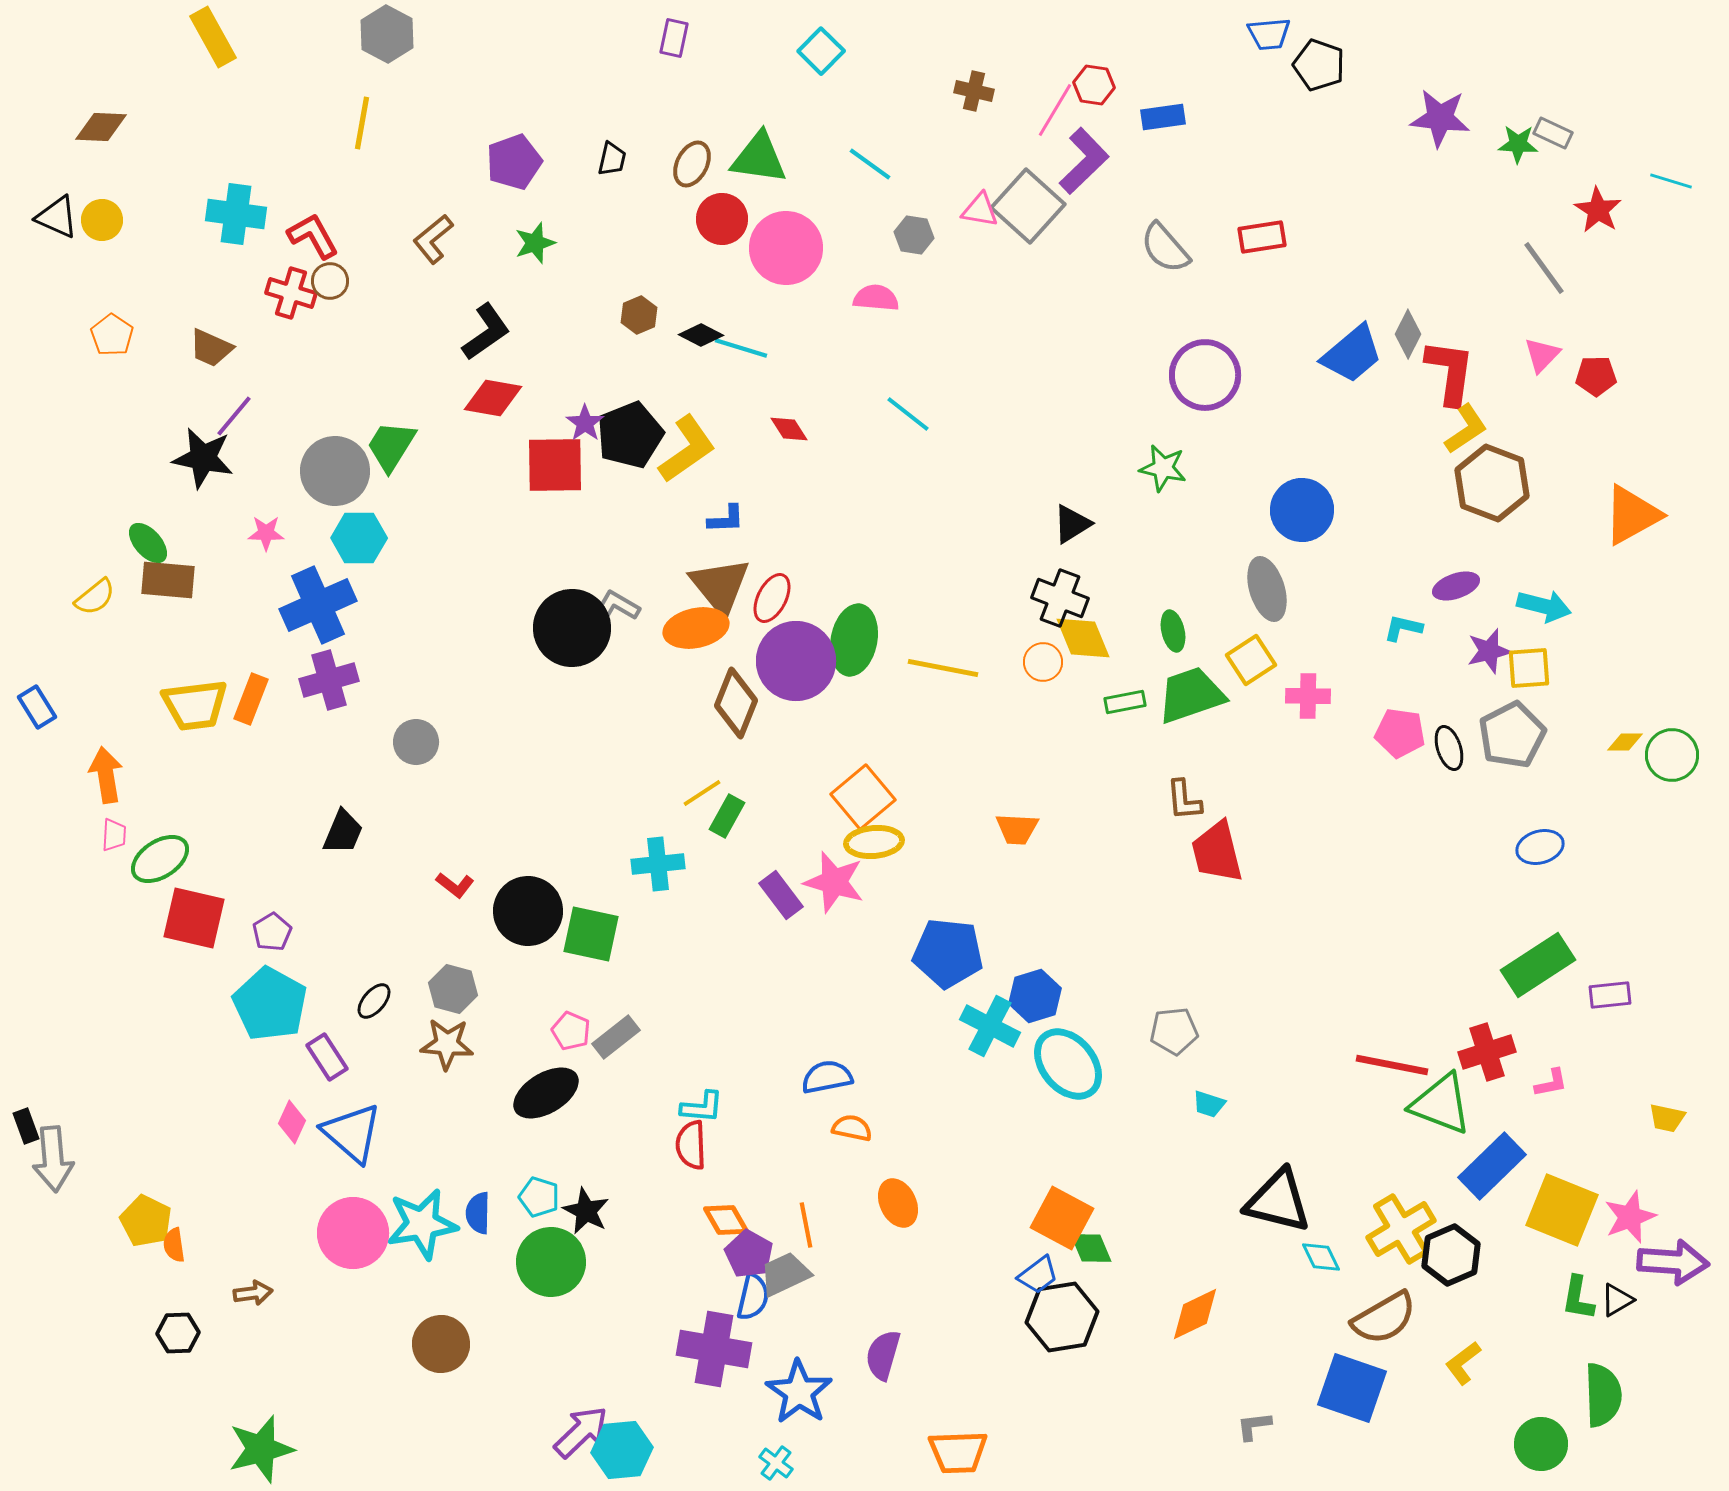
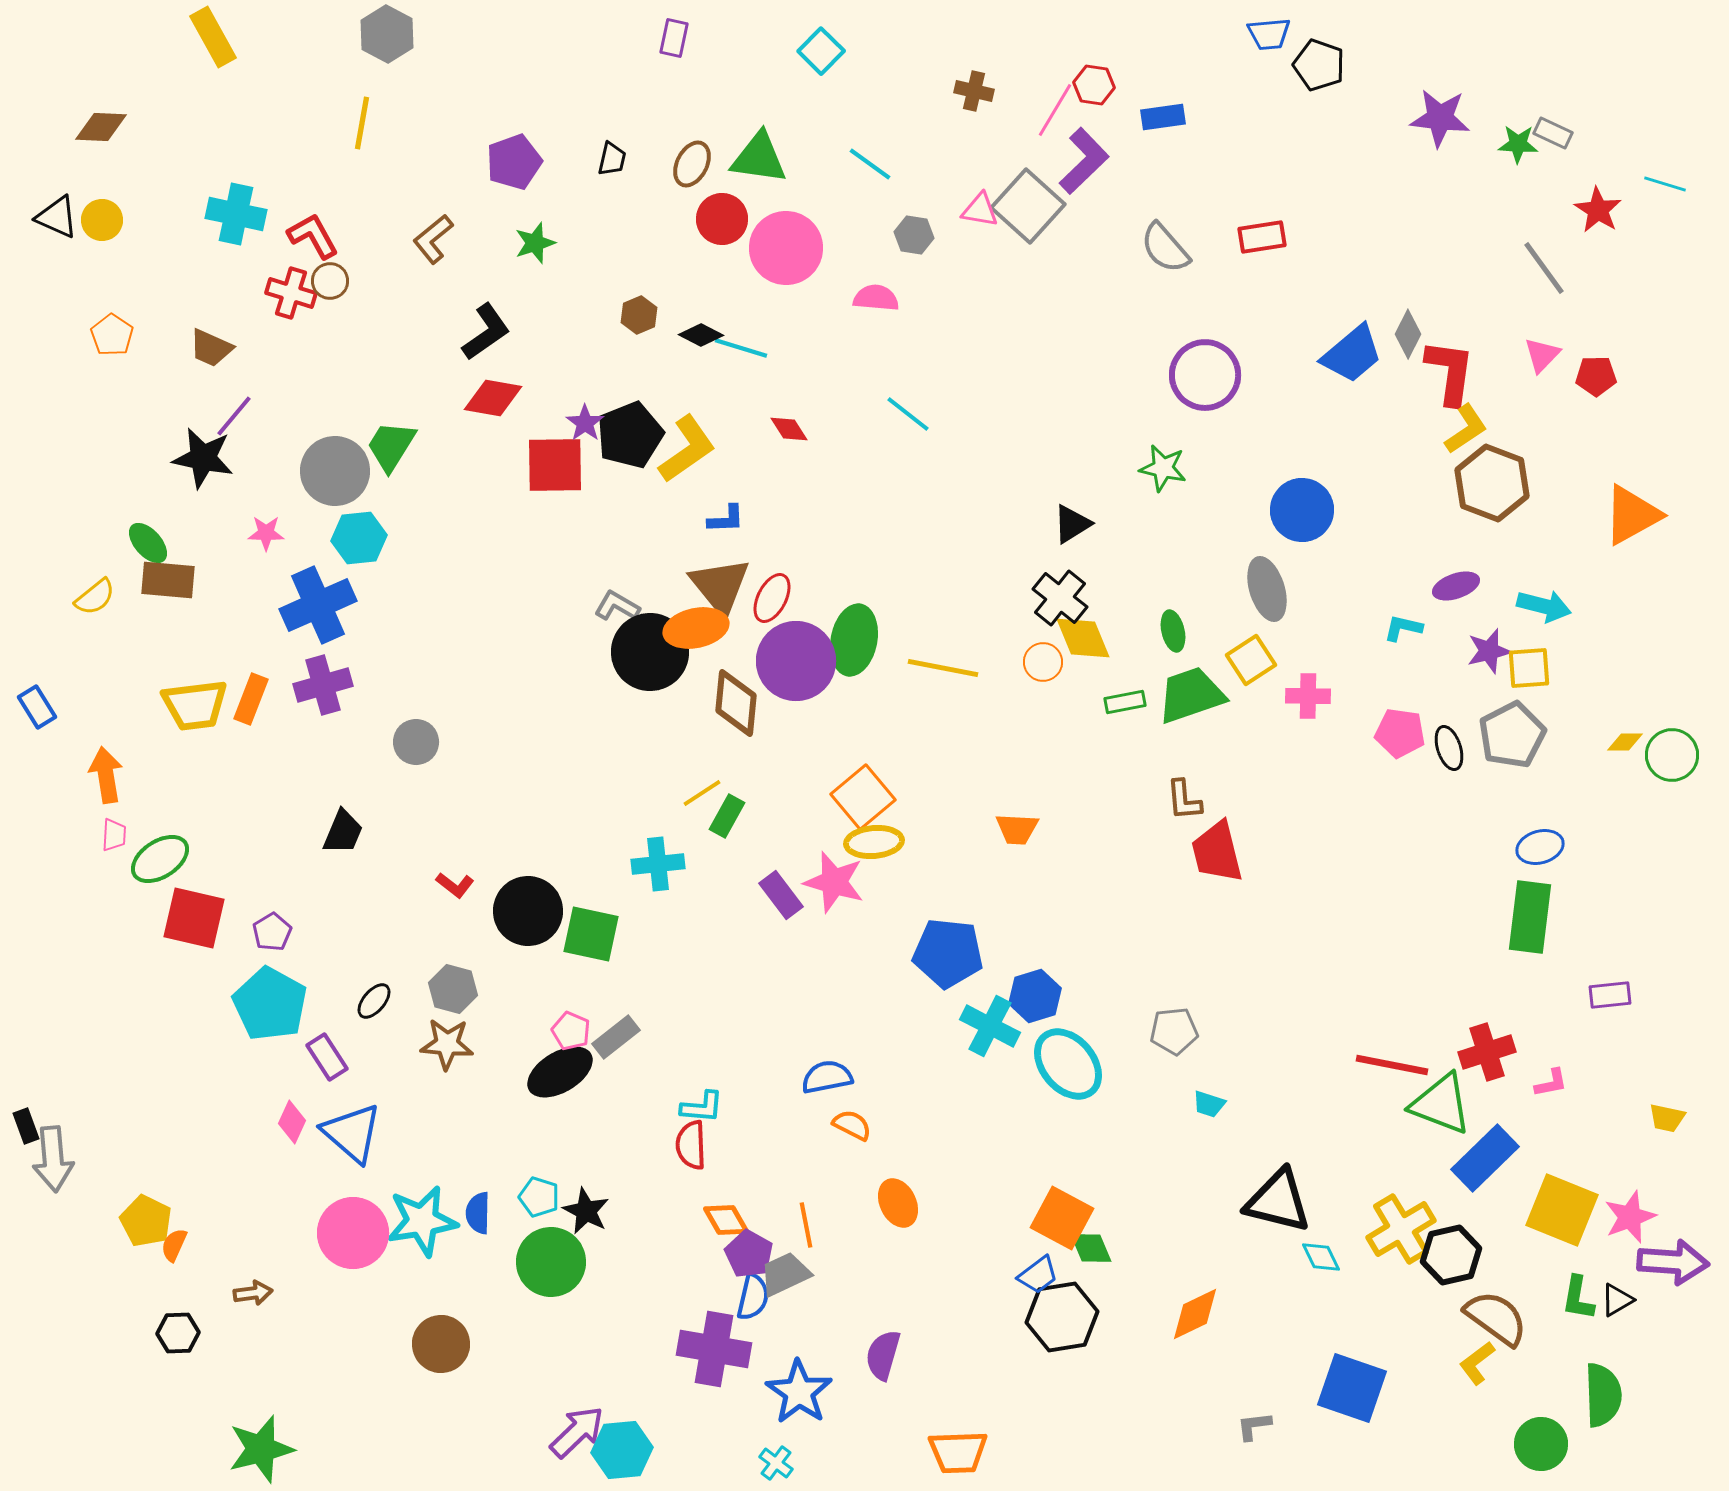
cyan line at (1671, 181): moved 6 px left, 3 px down
cyan cross at (236, 214): rotated 4 degrees clockwise
cyan hexagon at (359, 538): rotated 6 degrees counterclockwise
black cross at (1060, 598): rotated 18 degrees clockwise
black circle at (572, 628): moved 78 px right, 24 px down
purple cross at (329, 680): moved 6 px left, 5 px down
brown diamond at (736, 703): rotated 16 degrees counterclockwise
green rectangle at (1538, 965): moved 8 px left, 48 px up; rotated 50 degrees counterclockwise
black ellipse at (546, 1093): moved 14 px right, 21 px up
orange semicircle at (852, 1128): moved 3 px up; rotated 15 degrees clockwise
blue rectangle at (1492, 1166): moved 7 px left, 8 px up
cyan star at (422, 1224): moved 3 px up
orange semicircle at (174, 1245): rotated 32 degrees clockwise
black hexagon at (1451, 1255): rotated 10 degrees clockwise
brown semicircle at (1384, 1318): moved 112 px right; rotated 114 degrees counterclockwise
yellow L-shape at (1463, 1363): moved 14 px right
purple arrow at (581, 1432): moved 4 px left
